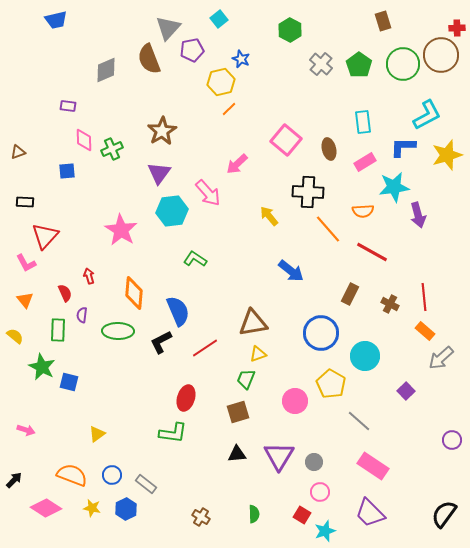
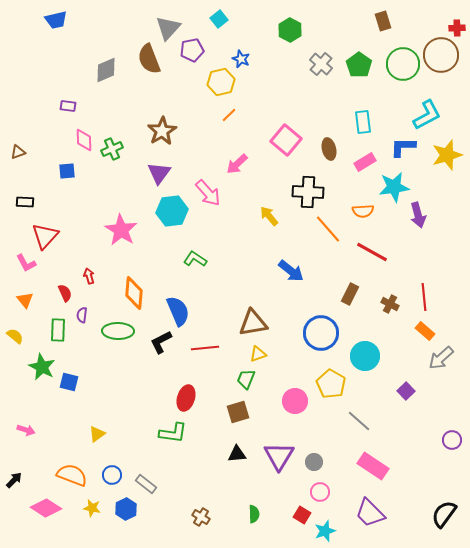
orange line at (229, 109): moved 6 px down
red line at (205, 348): rotated 28 degrees clockwise
